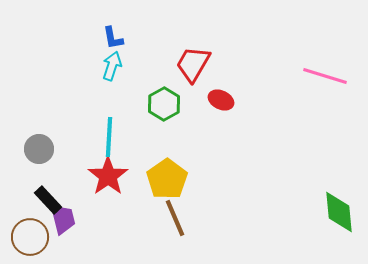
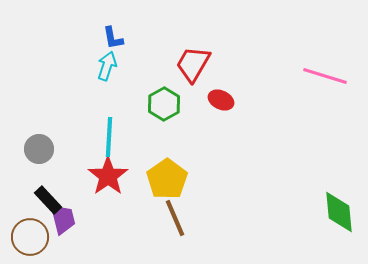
cyan arrow: moved 5 px left
